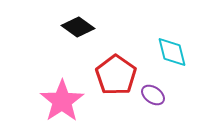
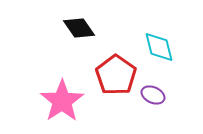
black diamond: moved 1 px right, 1 px down; rotated 20 degrees clockwise
cyan diamond: moved 13 px left, 5 px up
purple ellipse: rotated 10 degrees counterclockwise
